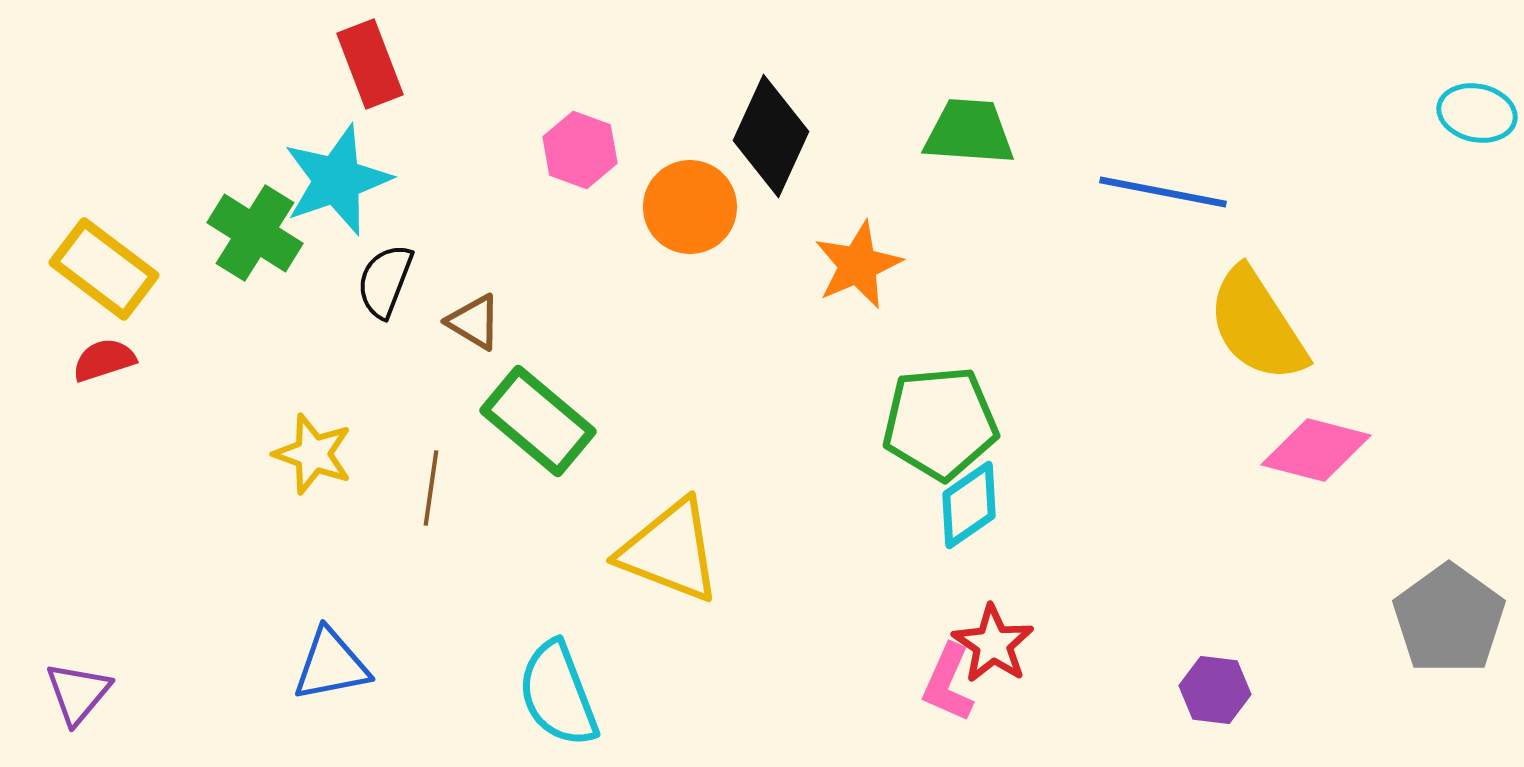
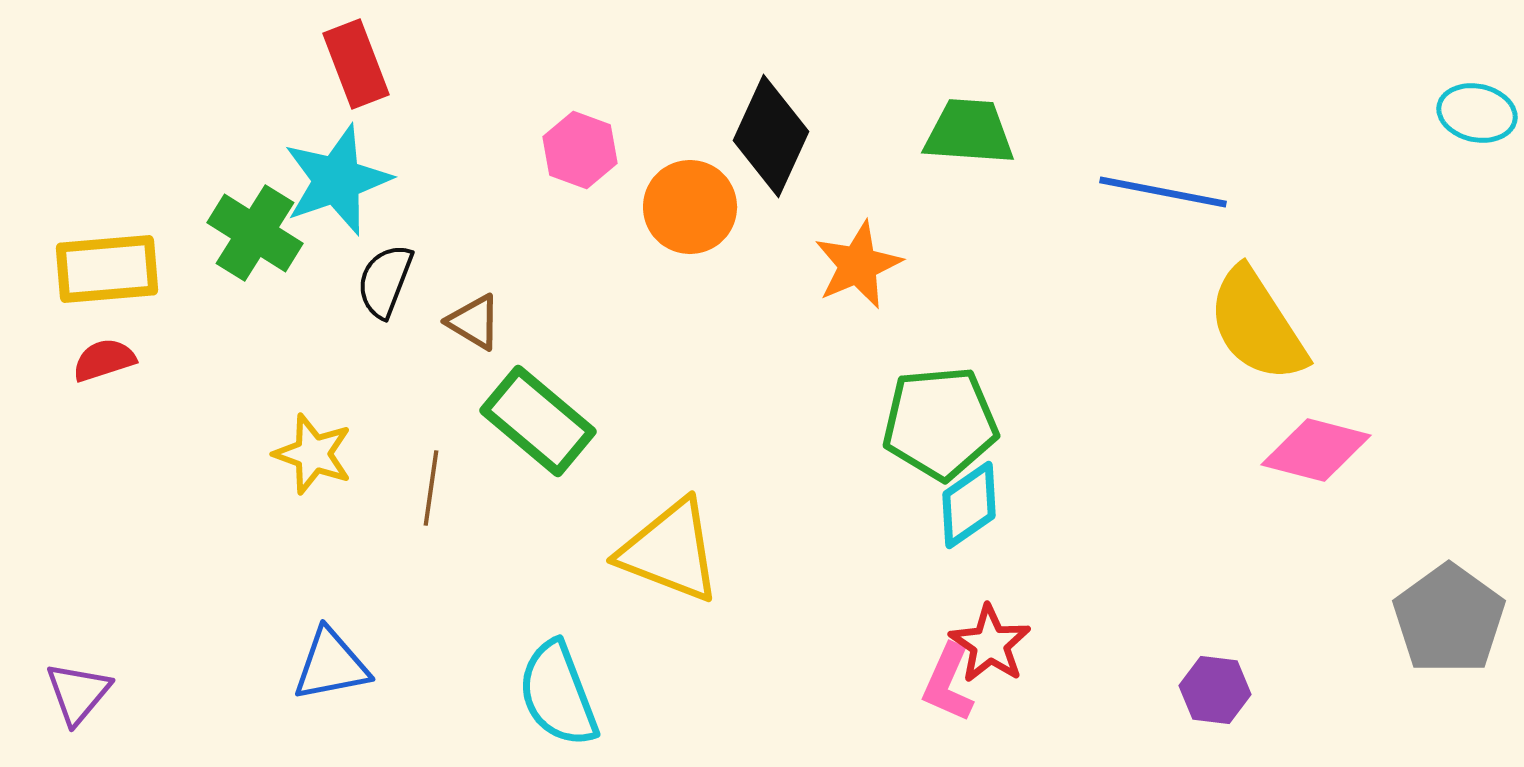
red rectangle: moved 14 px left
yellow rectangle: moved 3 px right; rotated 42 degrees counterclockwise
red star: moved 3 px left
